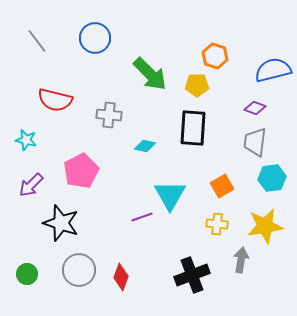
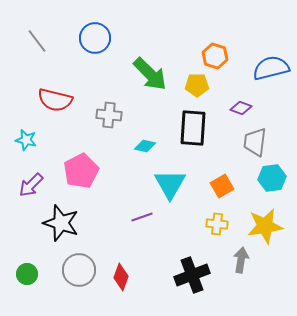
blue semicircle: moved 2 px left, 2 px up
purple diamond: moved 14 px left
cyan triangle: moved 11 px up
